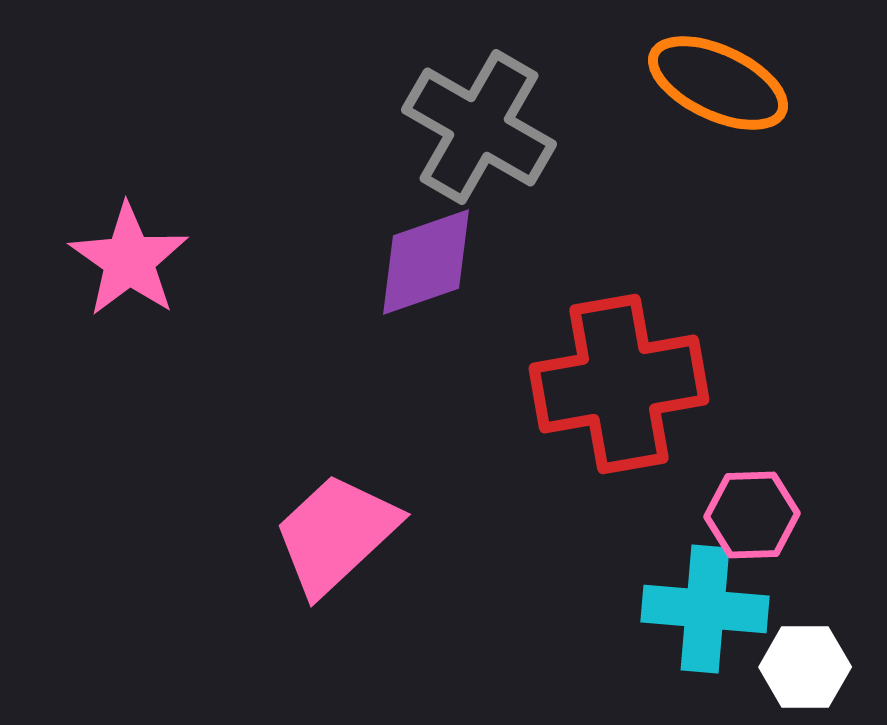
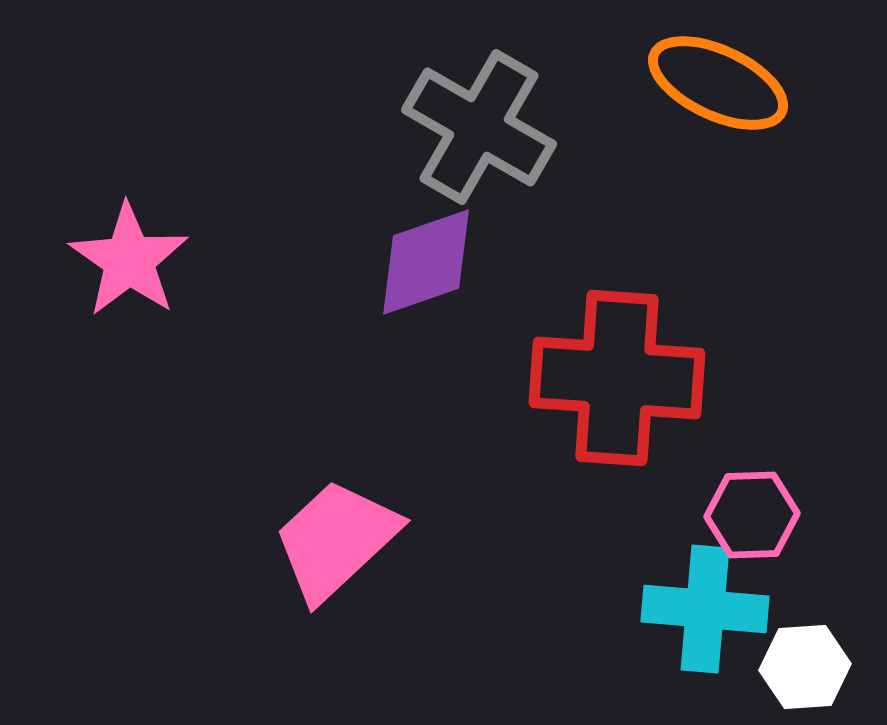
red cross: moved 2 px left, 6 px up; rotated 14 degrees clockwise
pink trapezoid: moved 6 px down
white hexagon: rotated 4 degrees counterclockwise
